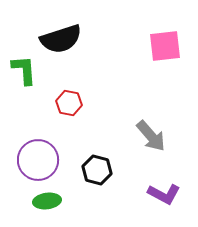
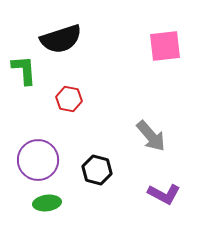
red hexagon: moved 4 px up
green ellipse: moved 2 px down
